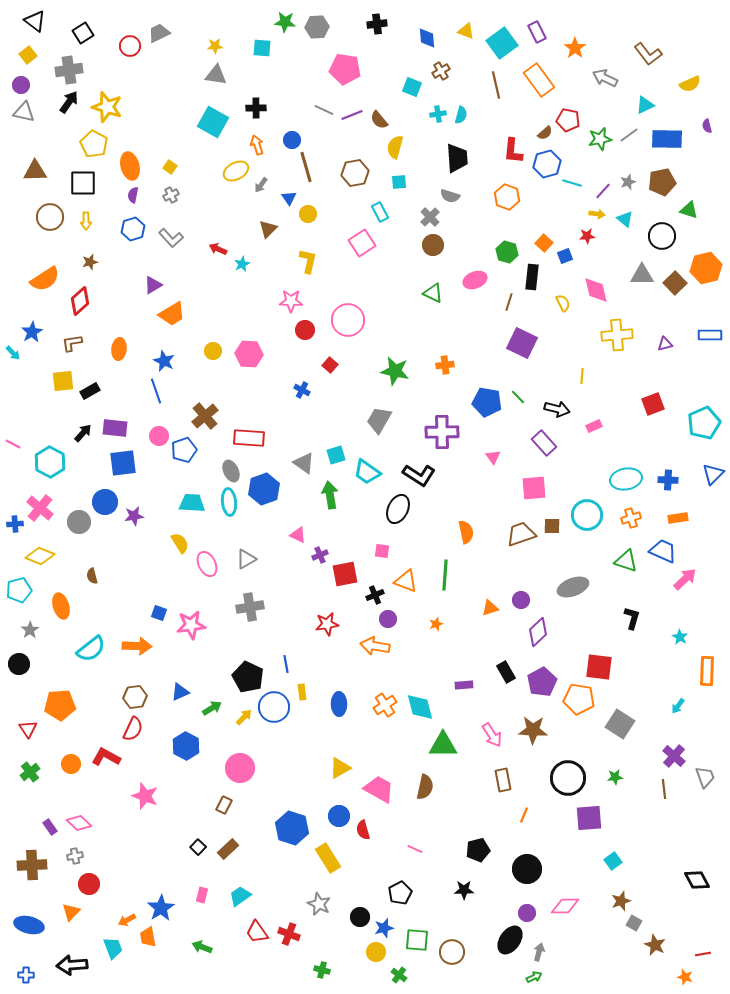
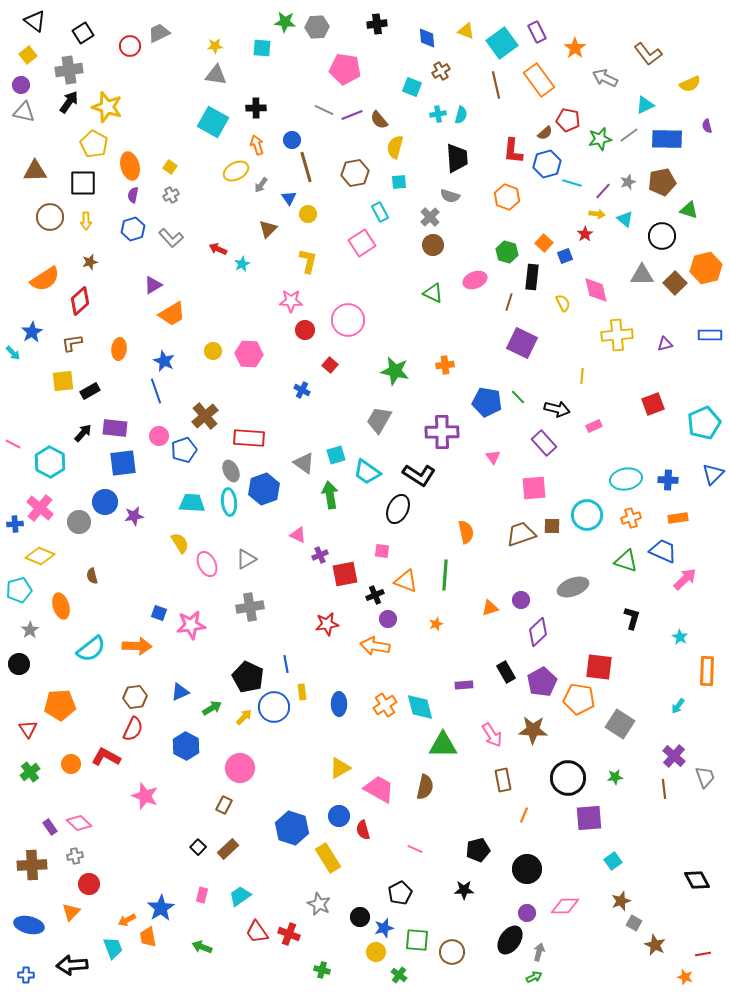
red star at (587, 236): moved 2 px left, 2 px up; rotated 28 degrees counterclockwise
